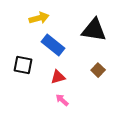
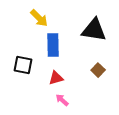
yellow arrow: rotated 60 degrees clockwise
blue rectangle: rotated 50 degrees clockwise
red triangle: moved 2 px left, 1 px down
